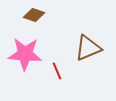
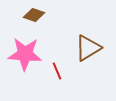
brown triangle: rotated 8 degrees counterclockwise
